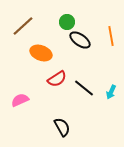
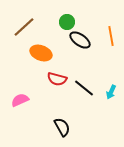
brown line: moved 1 px right, 1 px down
red semicircle: rotated 48 degrees clockwise
